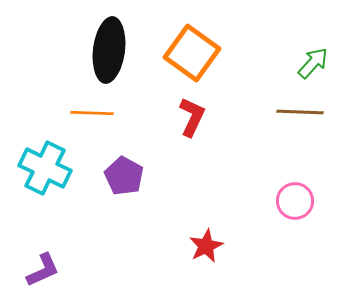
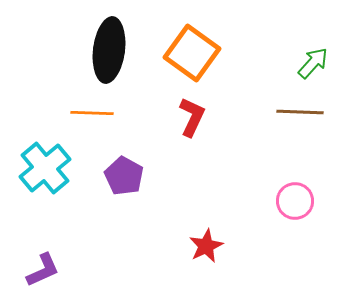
cyan cross: rotated 24 degrees clockwise
